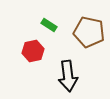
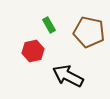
green rectangle: rotated 28 degrees clockwise
black arrow: rotated 124 degrees clockwise
